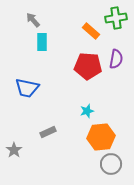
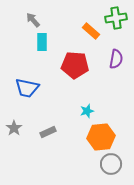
red pentagon: moved 13 px left, 1 px up
gray star: moved 22 px up
